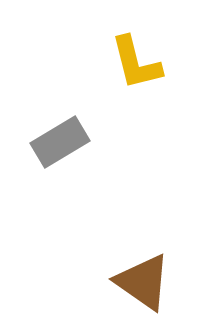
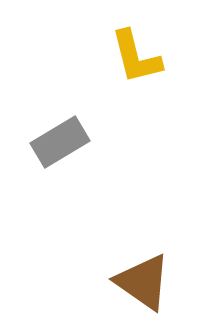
yellow L-shape: moved 6 px up
